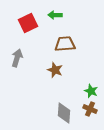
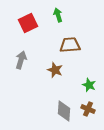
green arrow: moved 3 px right; rotated 72 degrees clockwise
brown trapezoid: moved 5 px right, 1 px down
gray arrow: moved 4 px right, 2 px down
green star: moved 2 px left, 6 px up
brown cross: moved 2 px left
gray diamond: moved 2 px up
